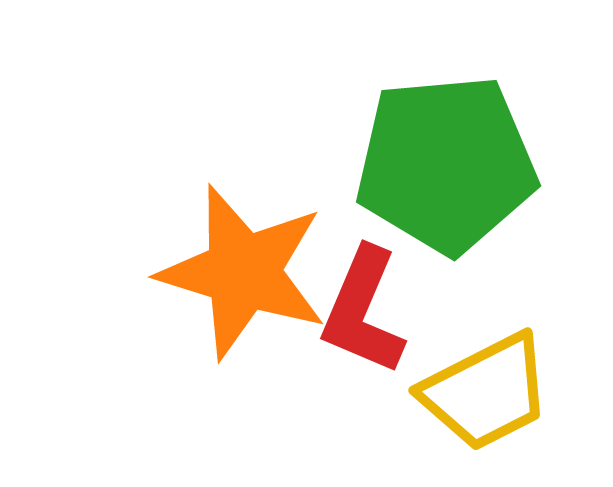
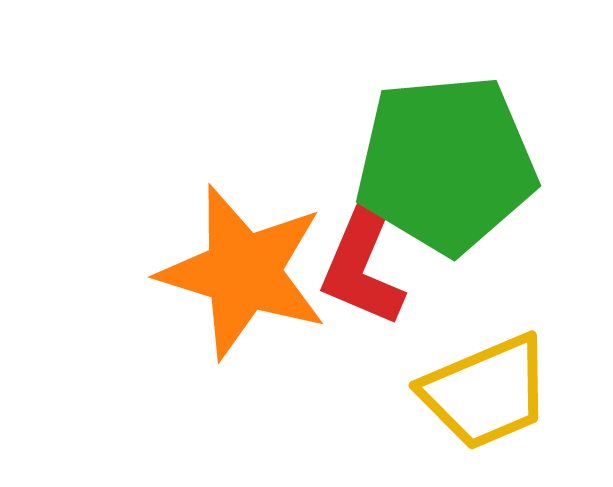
red L-shape: moved 48 px up
yellow trapezoid: rotated 4 degrees clockwise
